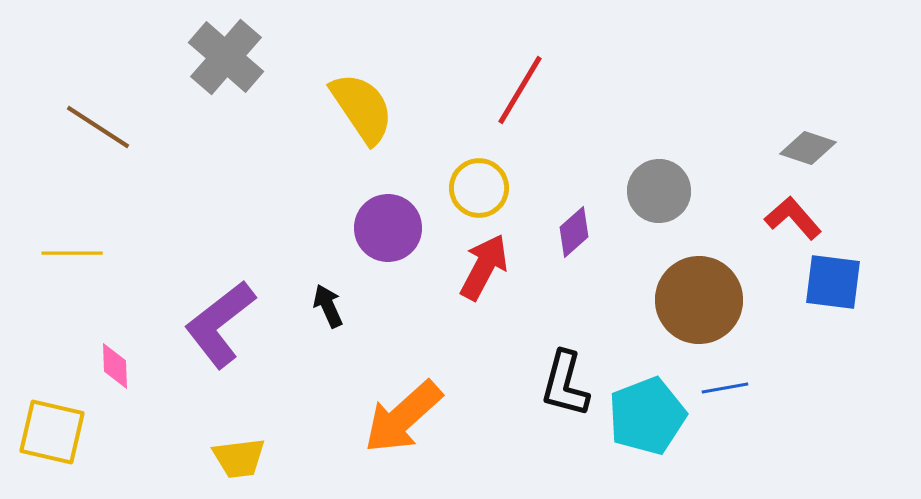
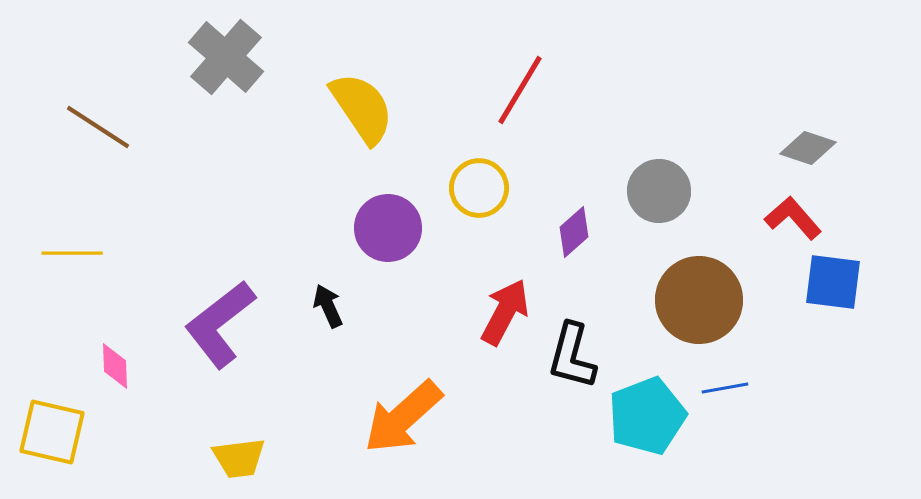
red arrow: moved 21 px right, 45 px down
black L-shape: moved 7 px right, 28 px up
